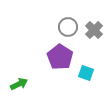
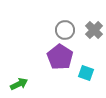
gray circle: moved 3 px left, 3 px down
